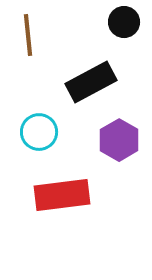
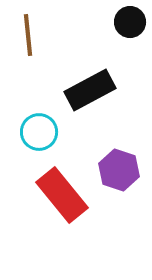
black circle: moved 6 px right
black rectangle: moved 1 px left, 8 px down
purple hexagon: moved 30 px down; rotated 12 degrees counterclockwise
red rectangle: rotated 58 degrees clockwise
